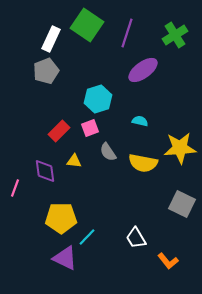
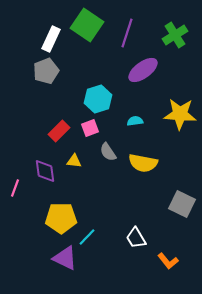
cyan semicircle: moved 5 px left; rotated 21 degrees counterclockwise
yellow star: moved 34 px up; rotated 8 degrees clockwise
